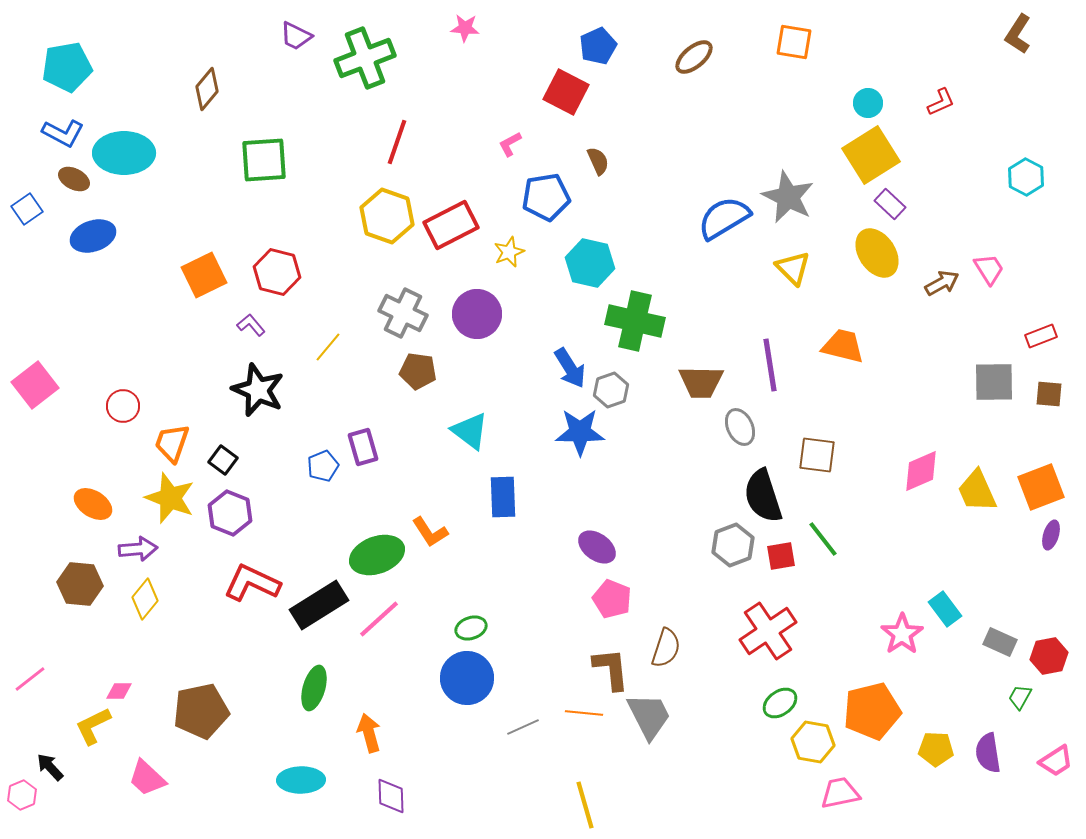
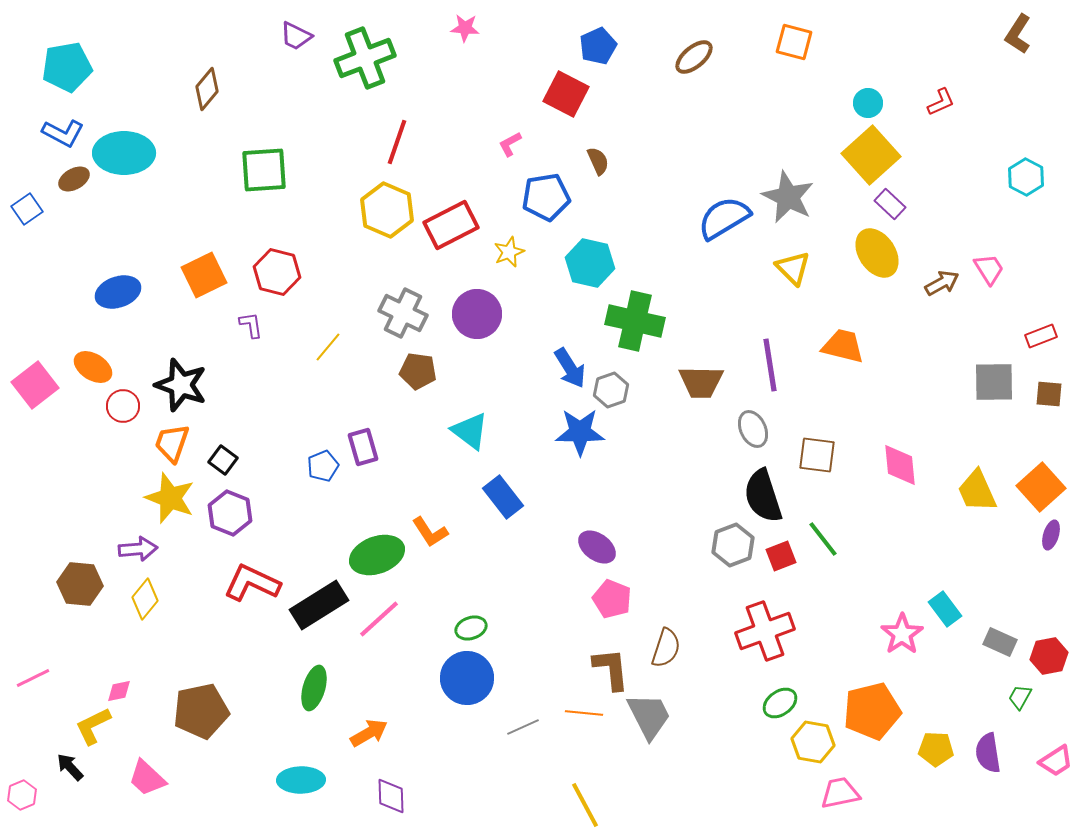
orange square at (794, 42): rotated 6 degrees clockwise
red square at (566, 92): moved 2 px down
yellow square at (871, 155): rotated 10 degrees counterclockwise
green square at (264, 160): moved 10 px down
brown ellipse at (74, 179): rotated 56 degrees counterclockwise
yellow hexagon at (387, 216): moved 6 px up; rotated 4 degrees clockwise
blue ellipse at (93, 236): moved 25 px right, 56 px down
purple L-shape at (251, 325): rotated 32 degrees clockwise
black star at (258, 390): moved 77 px left, 5 px up; rotated 4 degrees counterclockwise
gray ellipse at (740, 427): moved 13 px right, 2 px down
pink diamond at (921, 471): moved 21 px left, 6 px up; rotated 72 degrees counterclockwise
orange square at (1041, 487): rotated 21 degrees counterclockwise
blue rectangle at (503, 497): rotated 36 degrees counterclockwise
orange ellipse at (93, 504): moved 137 px up
red square at (781, 556): rotated 12 degrees counterclockwise
red cross at (768, 631): moved 3 px left; rotated 14 degrees clockwise
pink line at (30, 679): moved 3 px right, 1 px up; rotated 12 degrees clockwise
pink diamond at (119, 691): rotated 12 degrees counterclockwise
orange arrow at (369, 733): rotated 75 degrees clockwise
black arrow at (50, 767): moved 20 px right
yellow line at (585, 805): rotated 12 degrees counterclockwise
